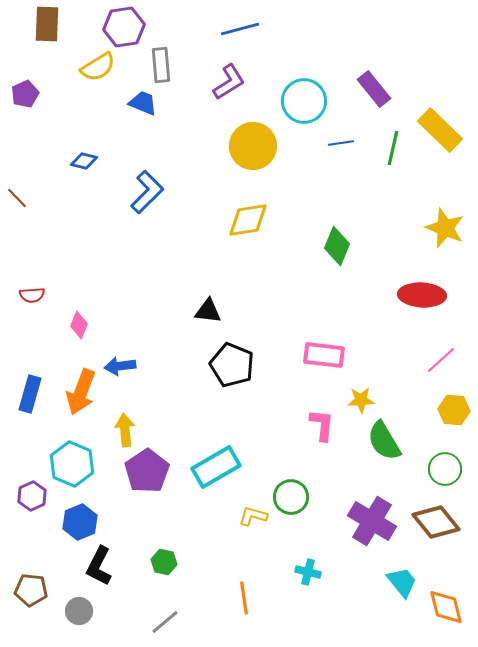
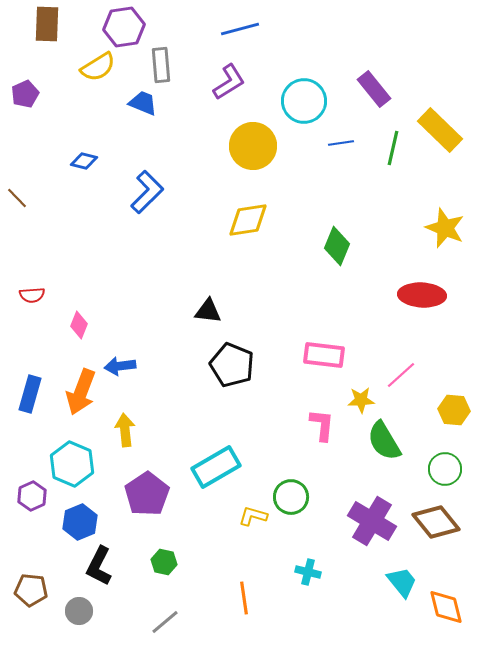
pink line at (441, 360): moved 40 px left, 15 px down
purple pentagon at (147, 471): moved 23 px down
